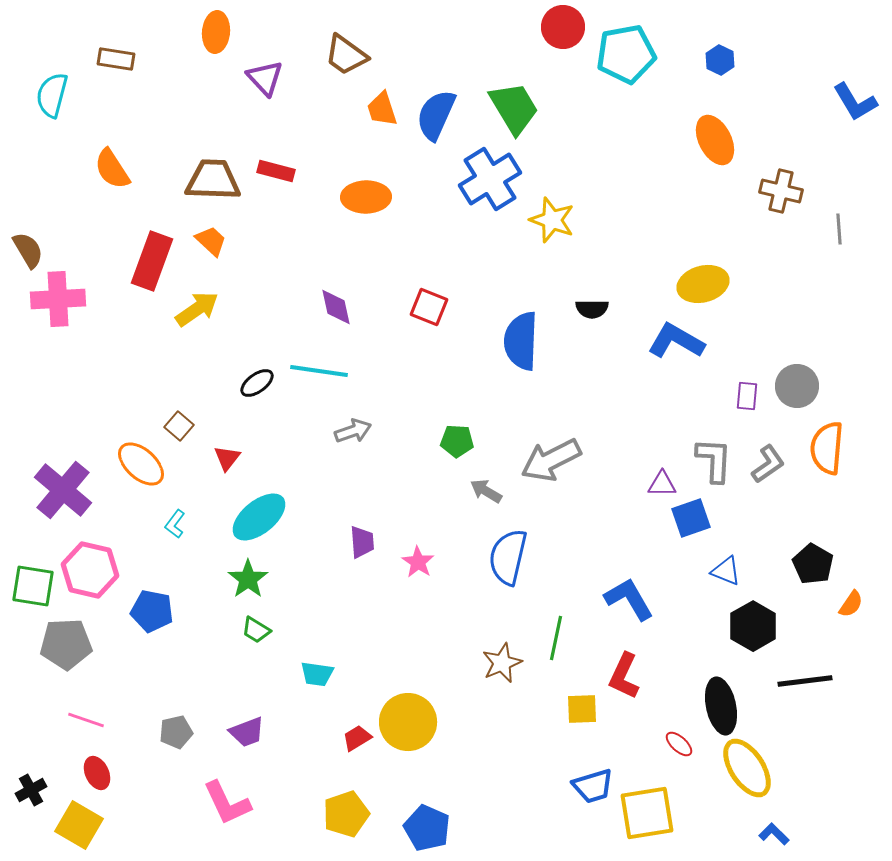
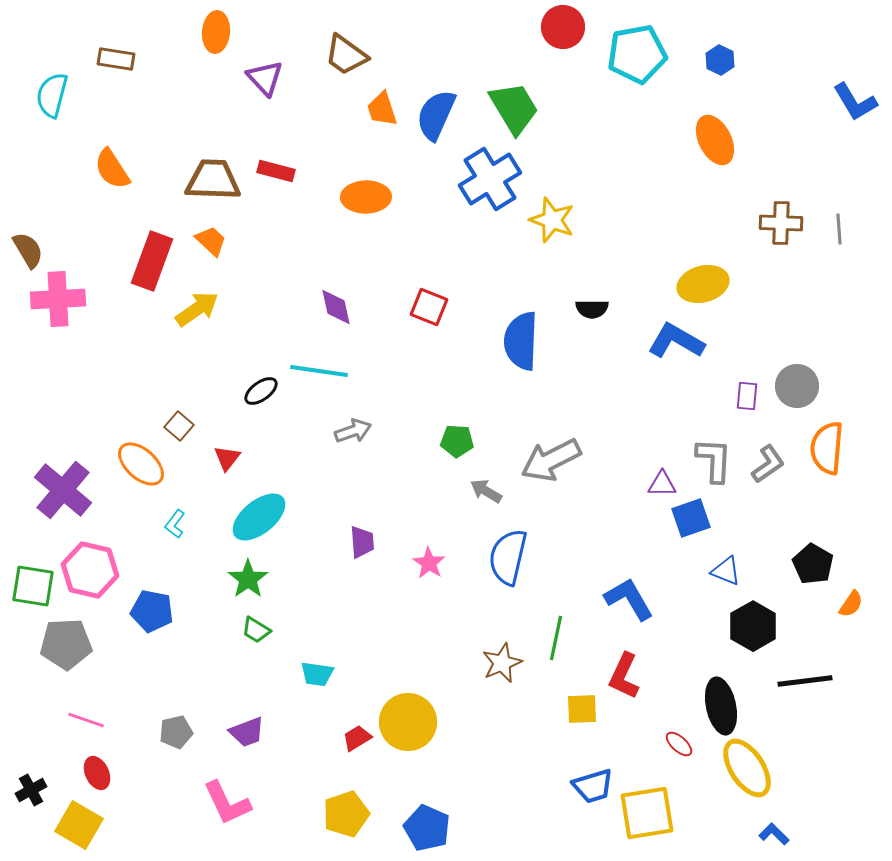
cyan pentagon at (626, 54): moved 11 px right
brown cross at (781, 191): moved 32 px down; rotated 12 degrees counterclockwise
black ellipse at (257, 383): moved 4 px right, 8 px down
pink star at (418, 562): moved 11 px right, 1 px down
